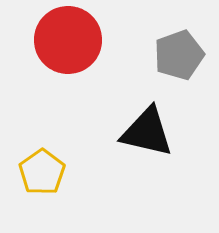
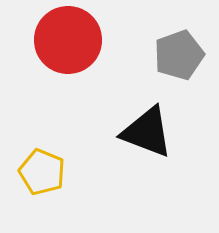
black triangle: rotated 8 degrees clockwise
yellow pentagon: rotated 15 degrees counterclockwise
